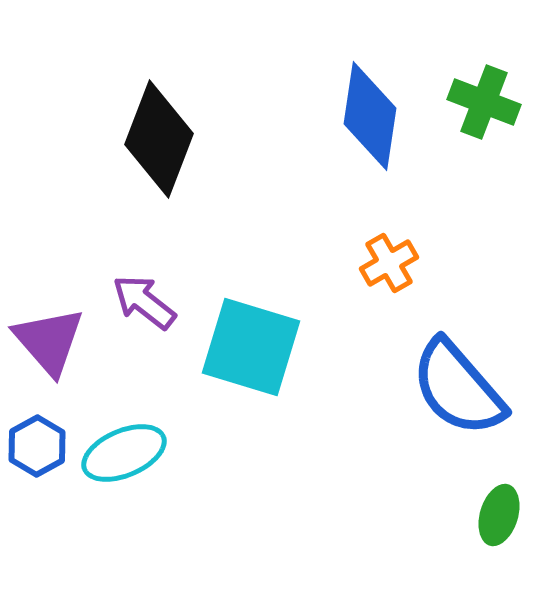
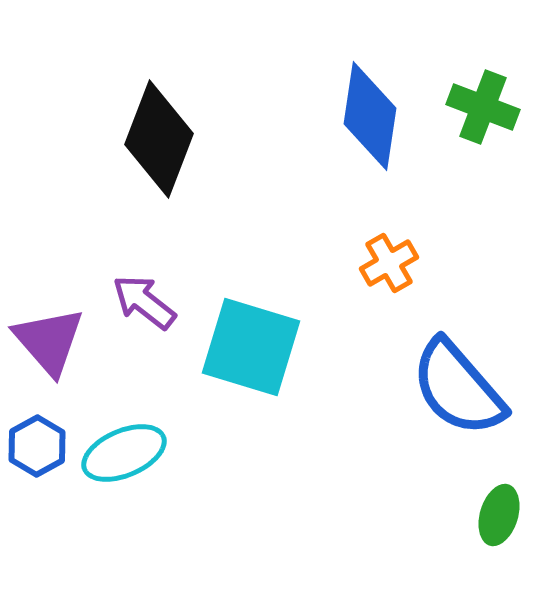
green cross: moved 1 px left, 5 px down
